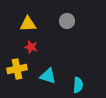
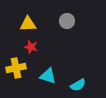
yellow cross: moved 1 px left, 1 px up
cyan semicircle: rotated 56 degrees clockwise
